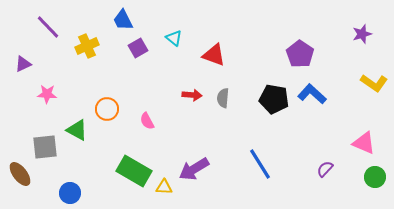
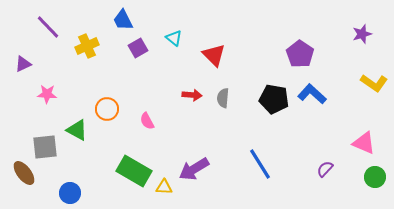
red triangle: rotated 25 degrees clockwise
brown ellipse: moved 4 px right, 1 px up
